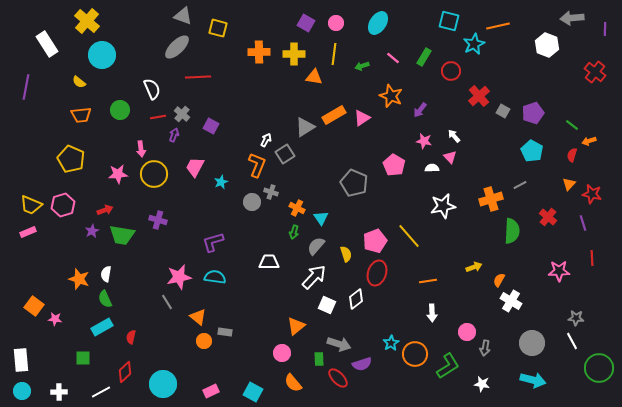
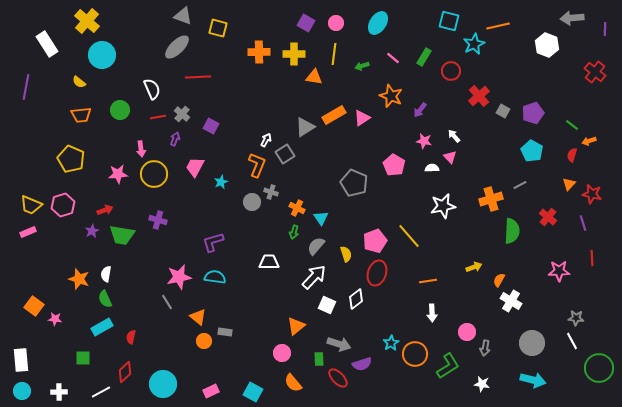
purple arrow at (174, 135): moved 1 px right, 4 px down
